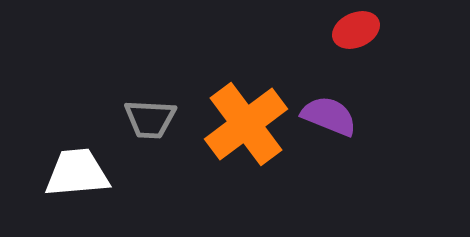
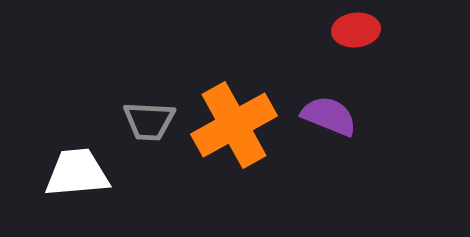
red ellipse: rotated 18 degrees clockwise
gray trapezoid: moved 1 px left, 2 px down
orange cross: moved 12 px left, 1 px down; rotated 8 degrees clockwise
